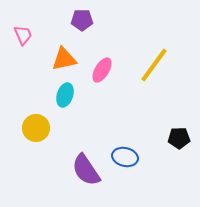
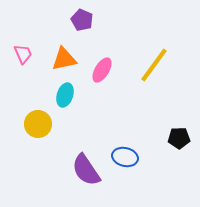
purple pentagon: rotated 25 degrees clockwise
pink trapezoid: moved 19 px down
yellow circle: moved 2 px right, 4 px up
